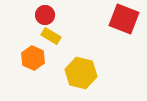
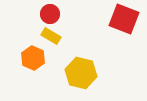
red circle: moved 5 px right, 1 px up
